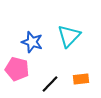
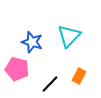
orange rectangle: moved 2 px left, 3 px up; rotated 56 degrees counterclockwise
